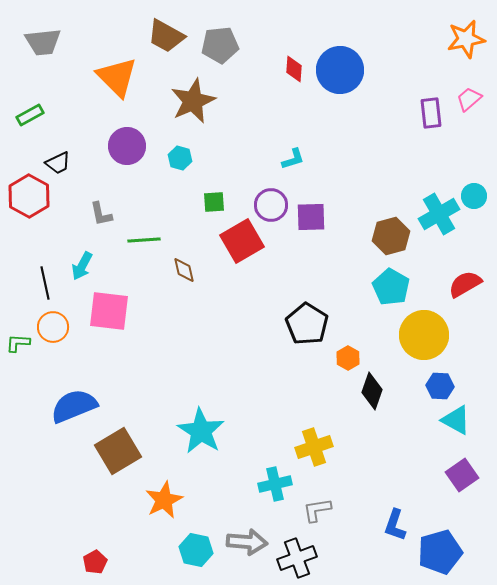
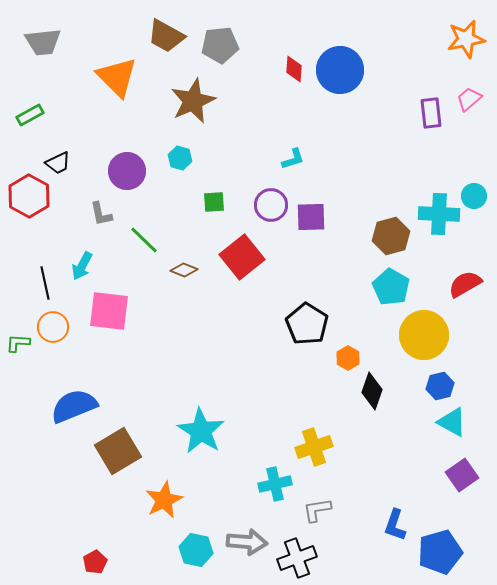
purple circle at (127, 146): moved 25 px down
cyan cross at (439, 214): rotated 33 degrees clockwise
green line at (144, 240): rotated 48 degrees clockwise
red square at (242, 241): moved 16 px down; rotated 9 degrees counterclockwise
brown diamond at (184, 270): rotated 56 degrees counterclockwise
blue hexagon at (440, 386): rotated 16 degrees counterclockwise
cyan triangle at (456, 420): moved 4 px left, 2 px down
